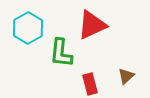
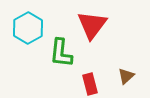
red triangle: rotated 28 degrees counterclockwise
